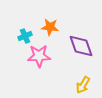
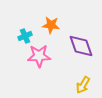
orange star: moved 1 px right, 2 px up
